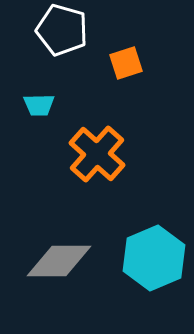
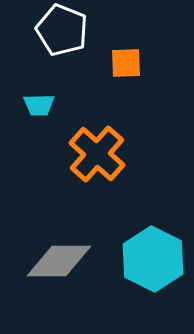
white pentagon: rotated 6 degrees clockwise
orange square: rotated 16 degrees clockwise
cyan hexagon: moved 1 px left, 1 px down; rotated 10 degrees counterclockwise
